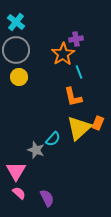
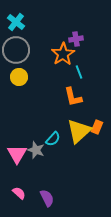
orange rectangle: moved 1 px left, 4 px down
yellow triangle: moved 3 px down
pink triangle: moved 1 px right, 17 px up
